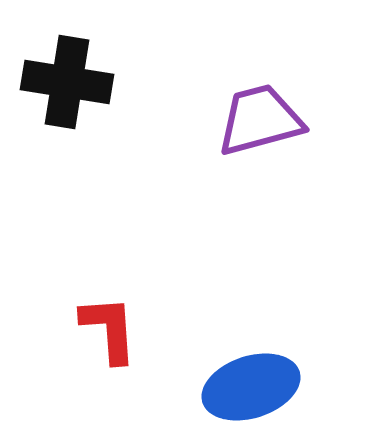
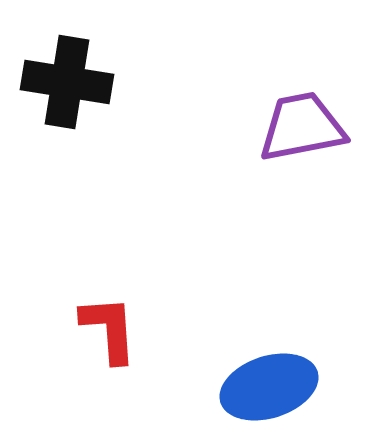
purple trapezoid: moved 42 px right, 7 px down; rotated 4 degrees clockwise
blue ellipse: moved 18 px right
